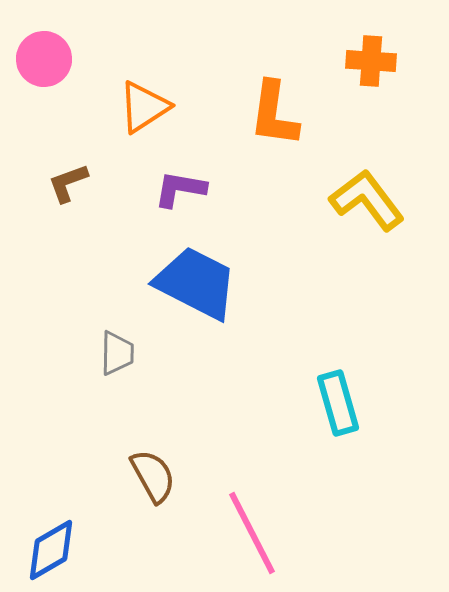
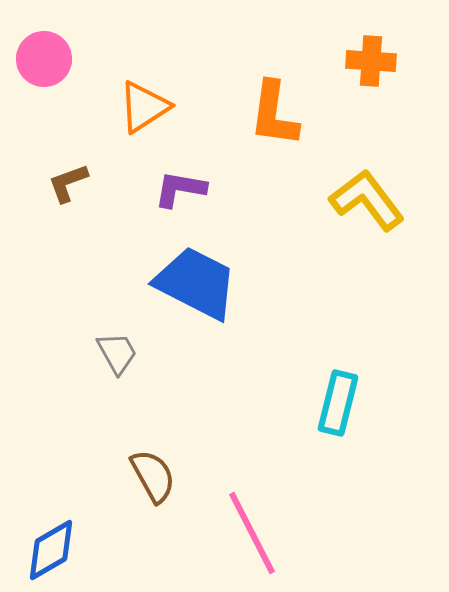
gray trapezoid: rotated 30 degrees counterclockwise
cyan rectangle: rotated 30 degrees clockwise
